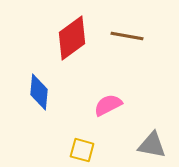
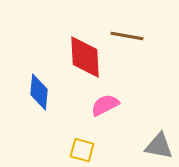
red diamond: moved 13 px right, 19 px down; rotated 57 degrees counterclockwise
pink semicircle: moved 3 px left
gray triangle: moved 7 px right, 1 px down
